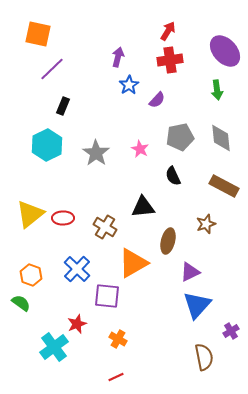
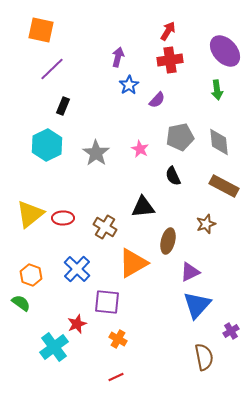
orange square: moved 3 px right, 4 px up
gray diamond: moved 2 px left, 4 px down
purple square: moved 6 px down
